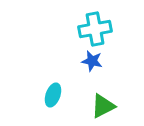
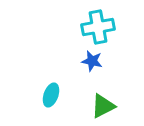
cyan cross: moved 3 px right, 2 px up
cyan ellipse: moved 2 px left
